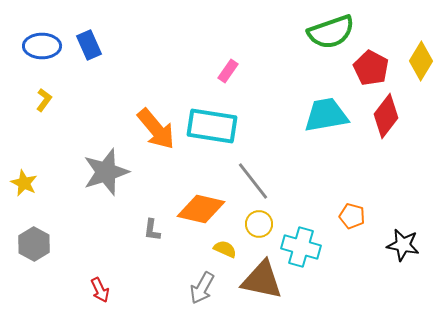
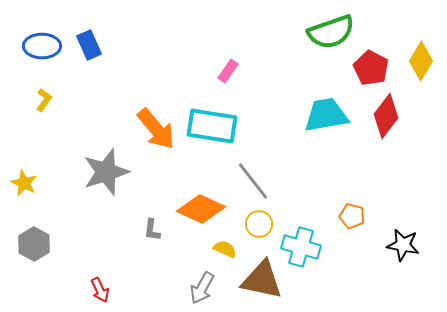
orange diamond: rotated 12 degrees clockwise
